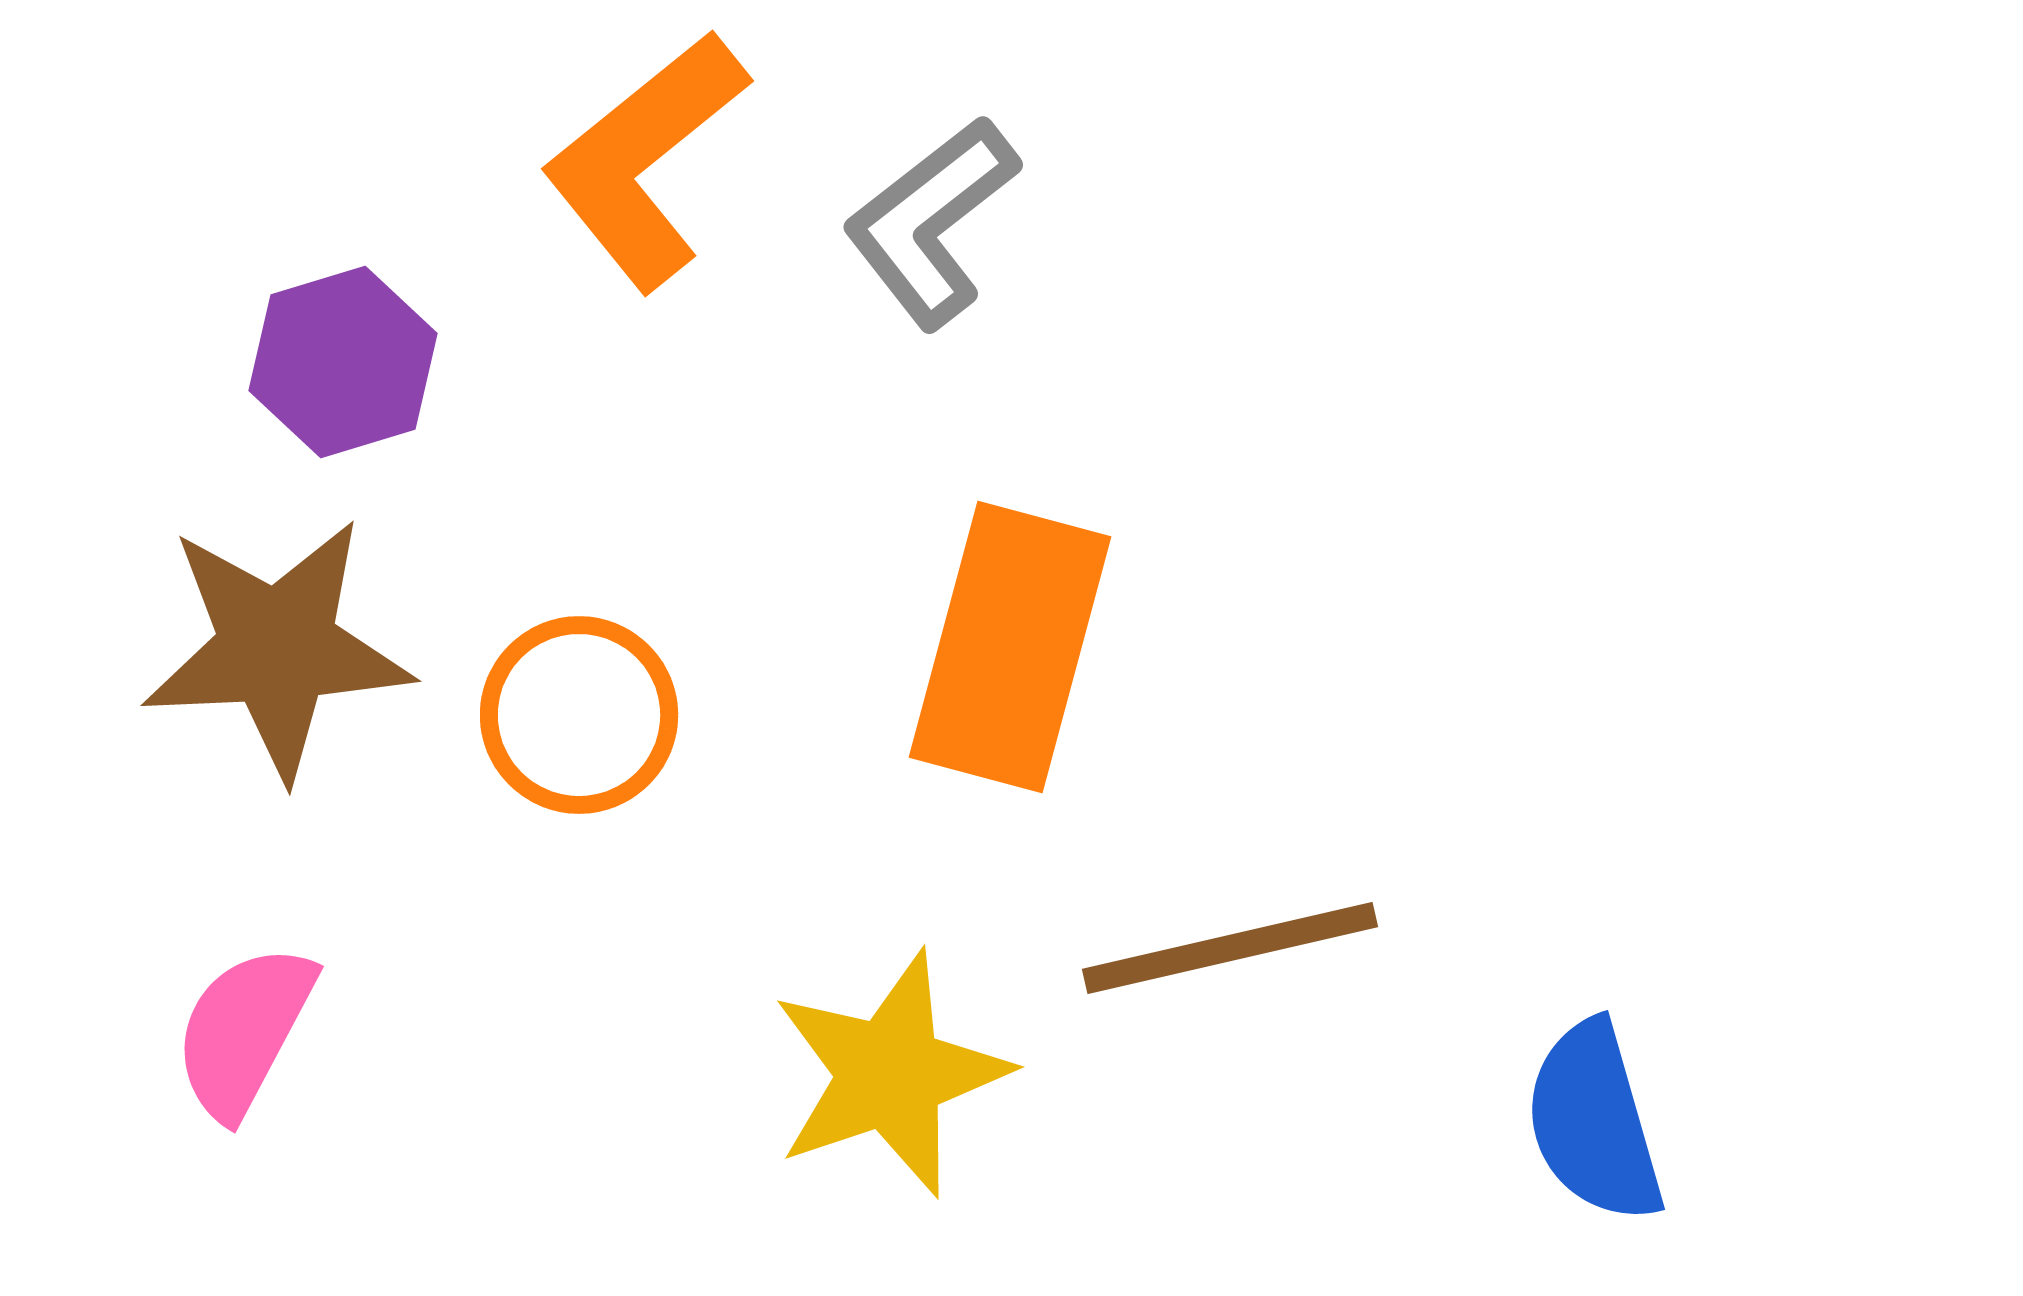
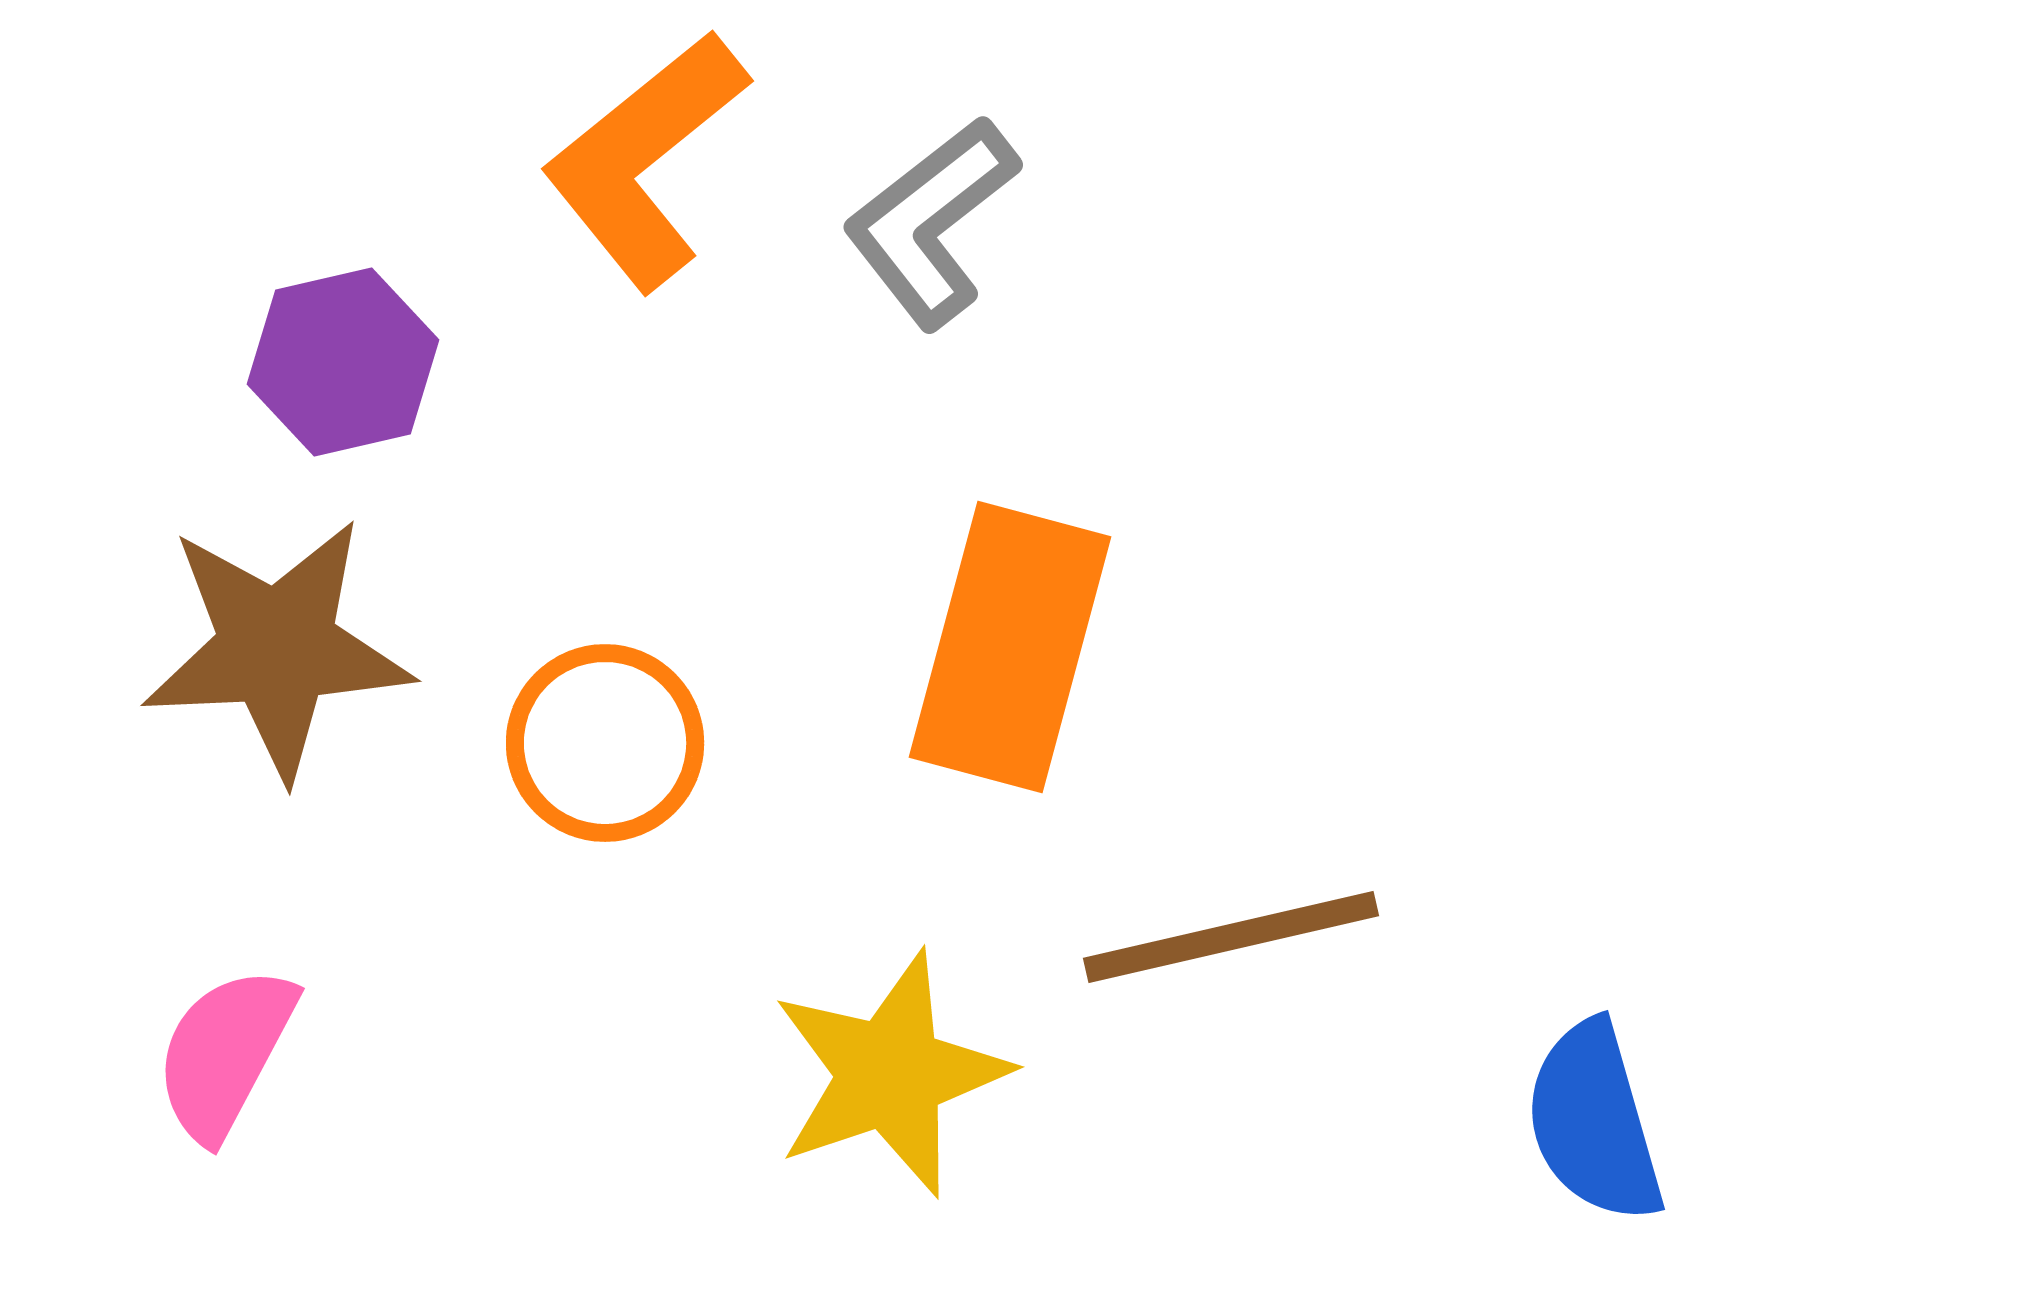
purple hexagon: rotated 4 degrees clockwise
orange circle: moved 26 px right, 28 px down
brown line: moved 1 px right, 11 px up
pink semicircle: moved 19 px left, 22 px down
